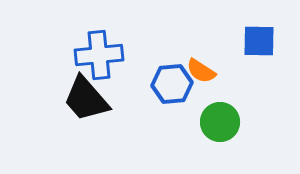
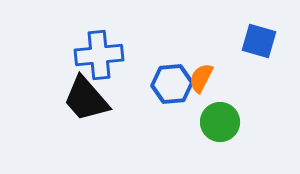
blue square: rotated 15 degrees clockwise
orange semicircle: moved 7 px down; rotated 84 degrees clockwise
